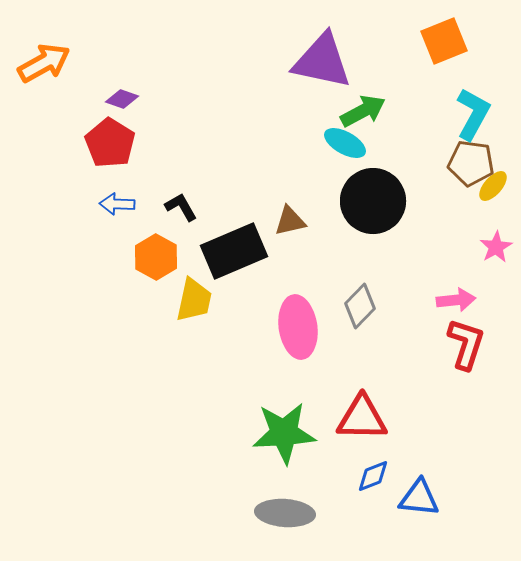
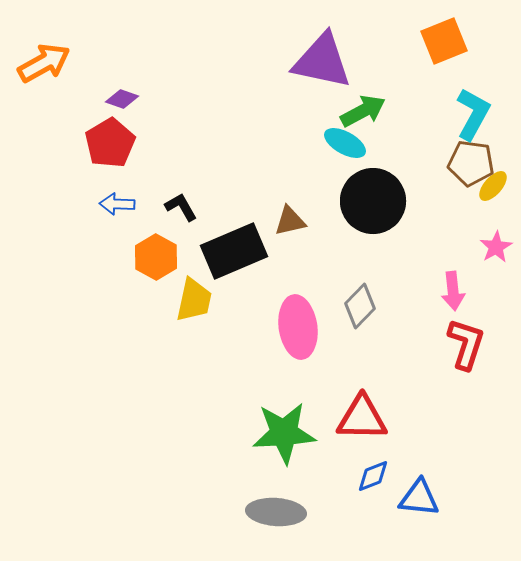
red pentagon: rotated 9 degrees clockwise
pink arrow: moved 3 px left, 9 px up; rotated 90 degrees clockwise
gray ellipse: moved 9 px left, 1 px up
